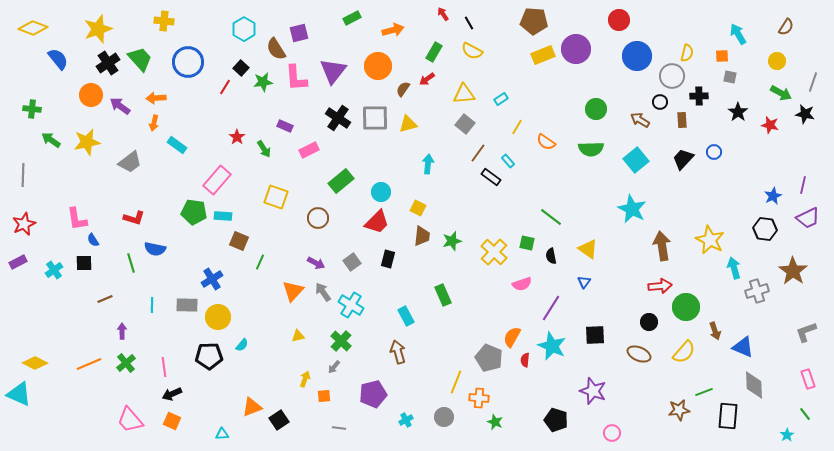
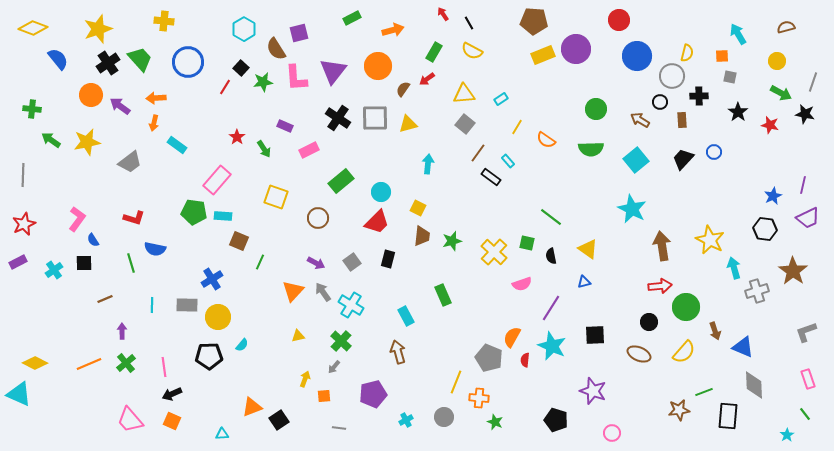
brown semicircle at (786, 27): rotated 138 degrees counterclockwise
orange semicircle at (546, 142): moved 2 px up
pink L-shape at (77, 219): rotated 135 degrees counterclockwise
blue triangle at (584, 282): rotated 40 degrees clockwise
